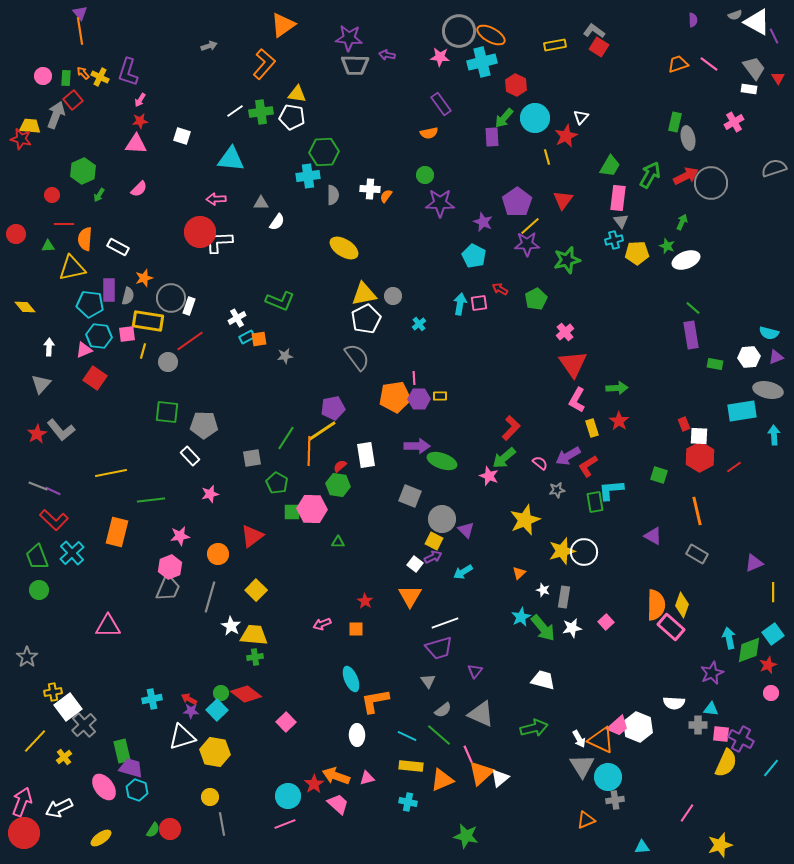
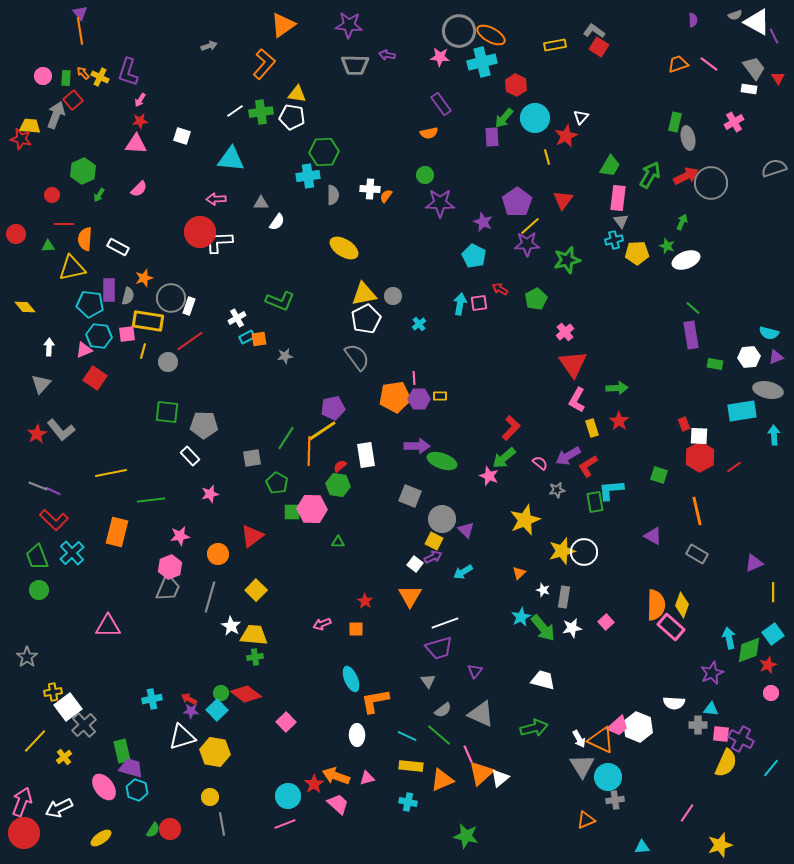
purple star at (349, 38): moved 13 px up
